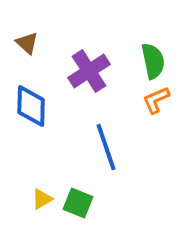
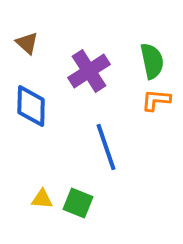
green semicircle: moved 1 px left
orange L-shape: rotated 28 degrees clockwise
yellow triangle: rotated 35 degrees clockwise
